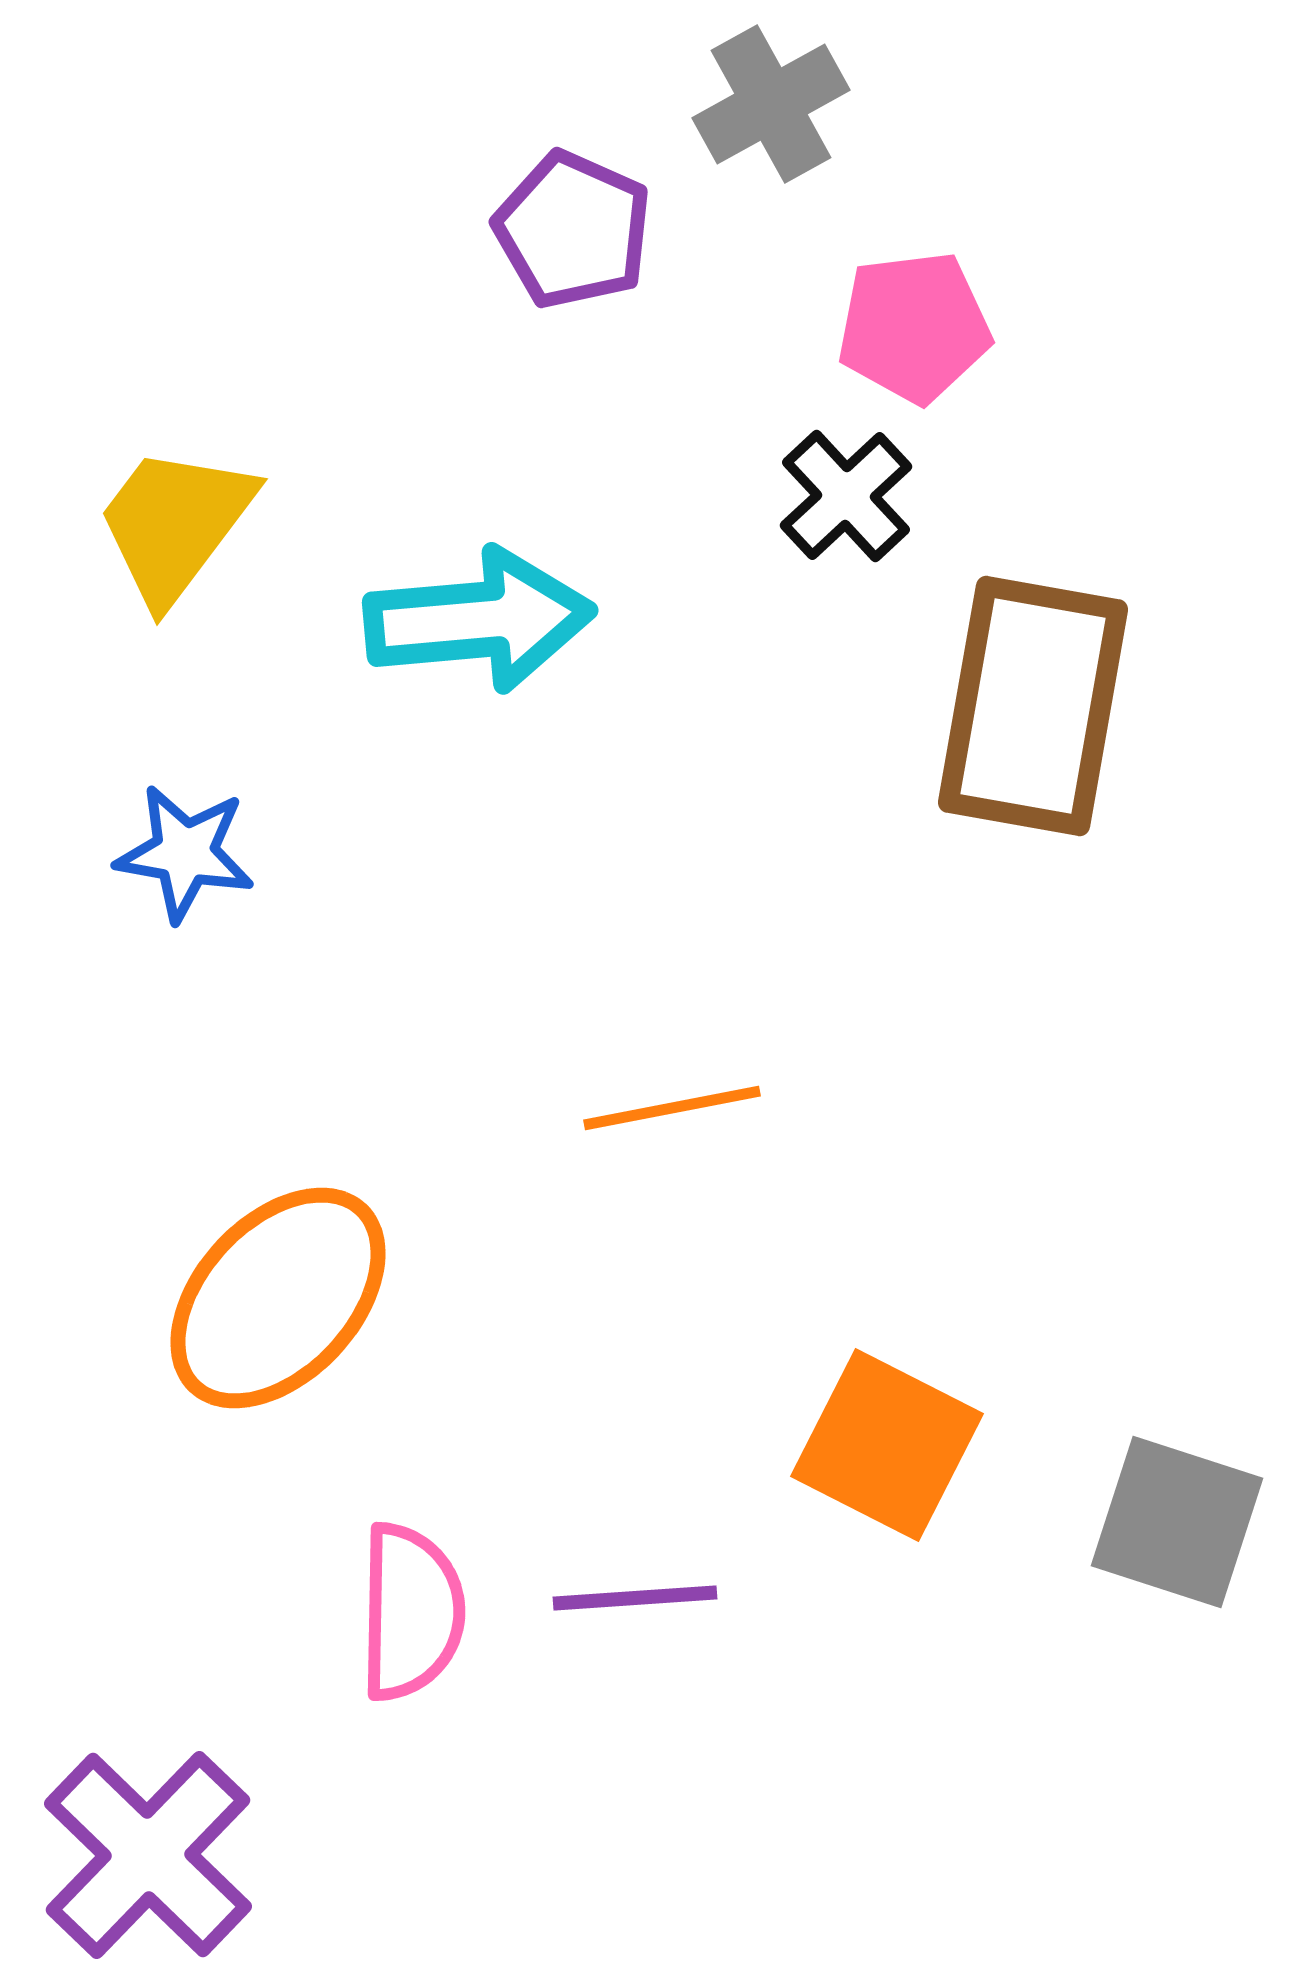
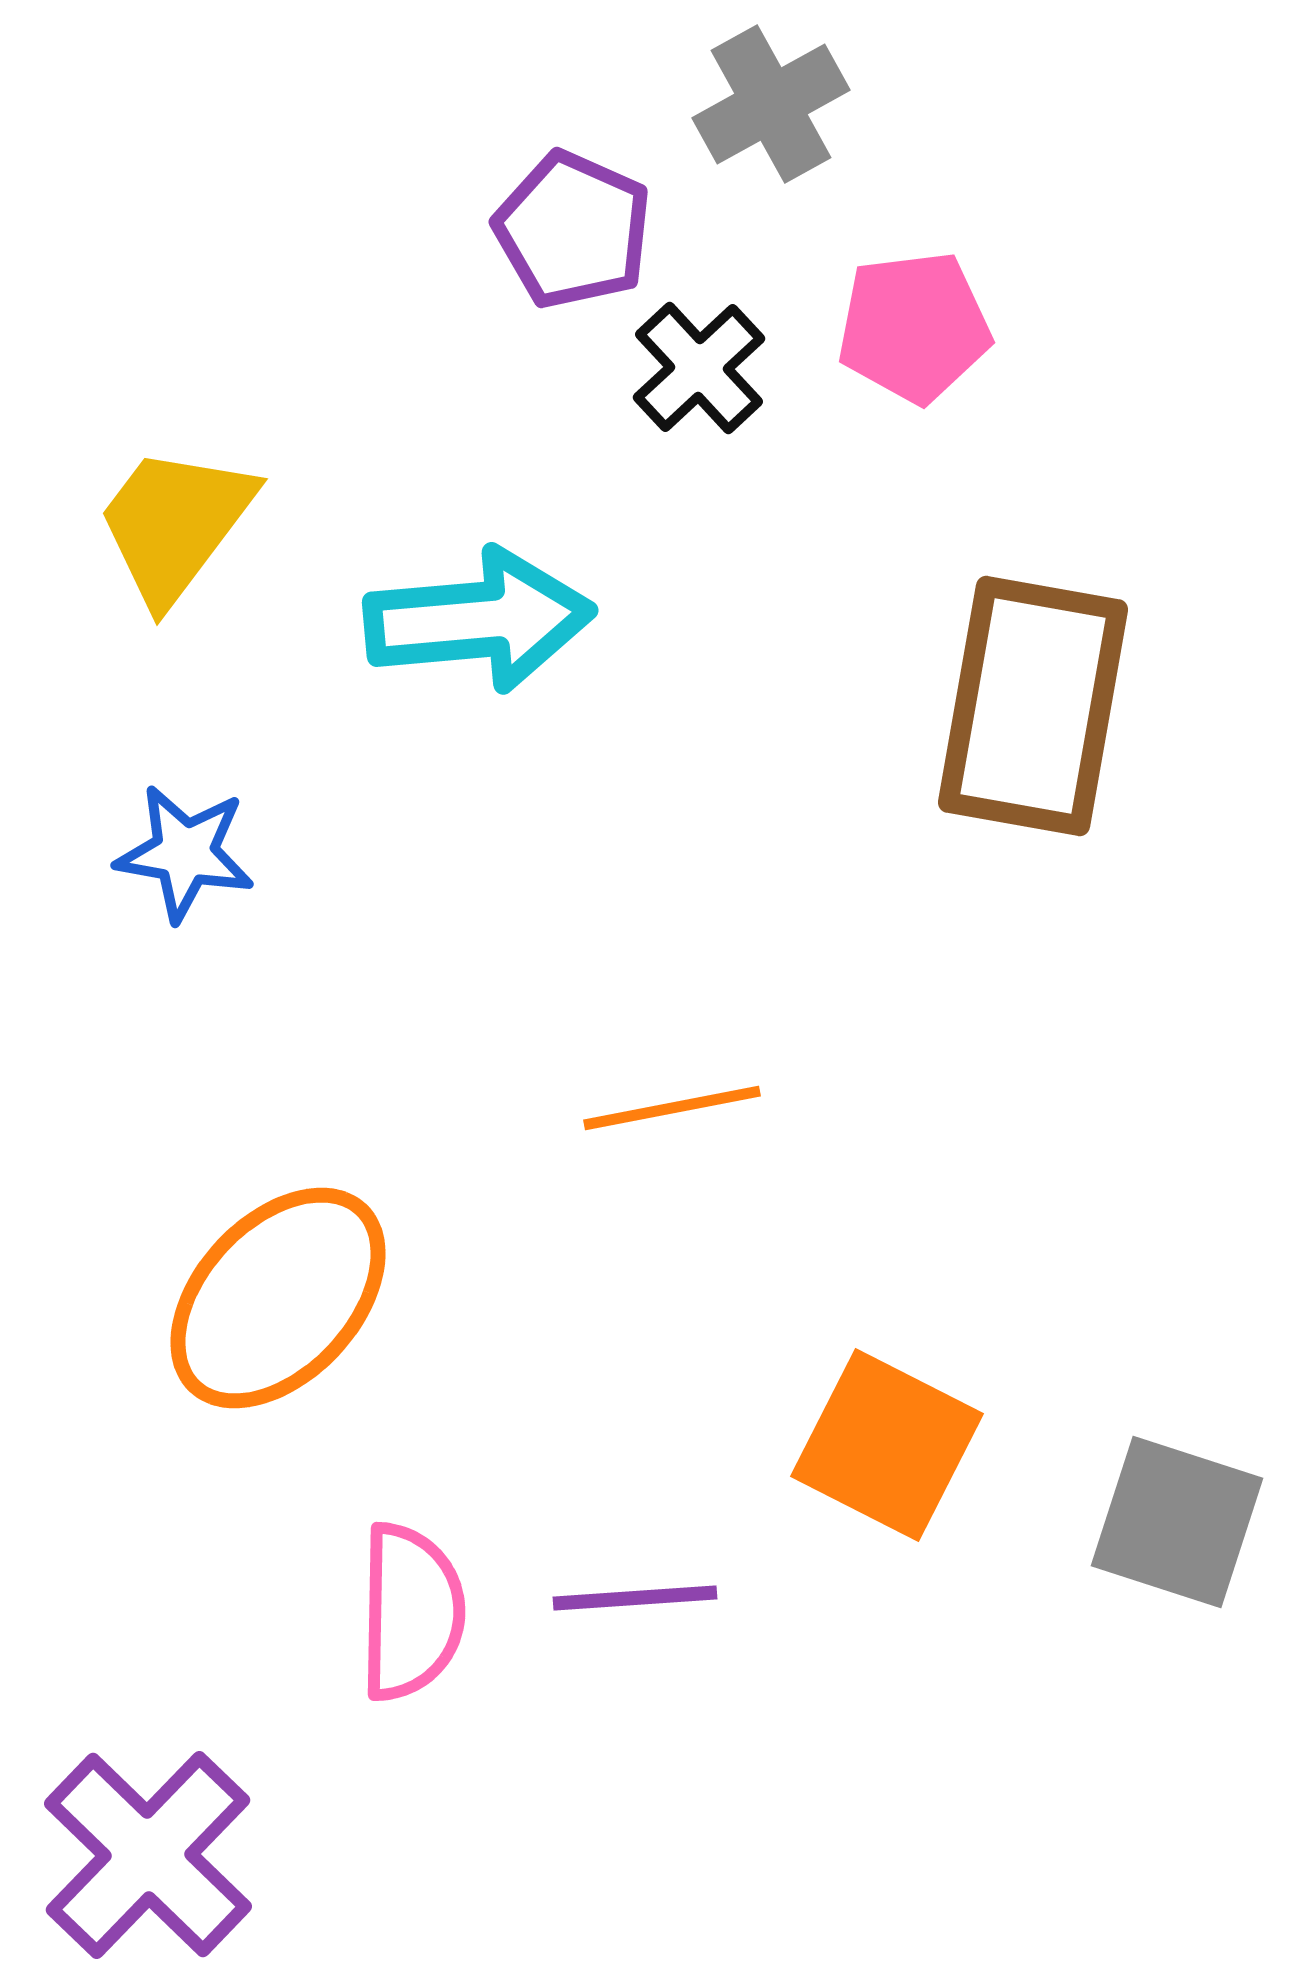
black cross: moved 147 px left, 128 px up
